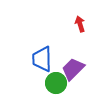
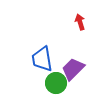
red arrow: moved 2 px up
blue trapezoid: rotated 8 degrees counterclockwise
